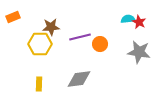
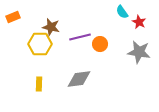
cyan semicircle: moved 6 px left, 7 px up; rotated 120 degrees counterclockwise
brown star: rotated 18 degrees clockwise
